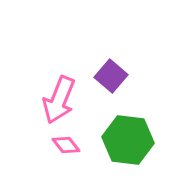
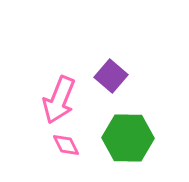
green hexagon: moved 2 px up; rotated 6 degrees counterclockwise
pink diamond: rotated 12 degrees clockwise
